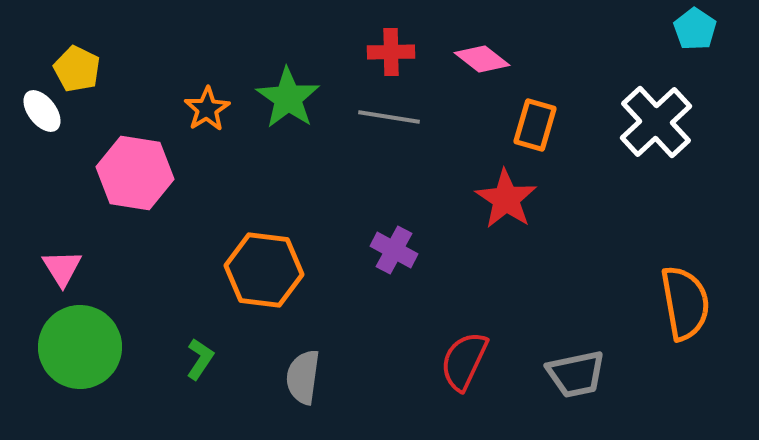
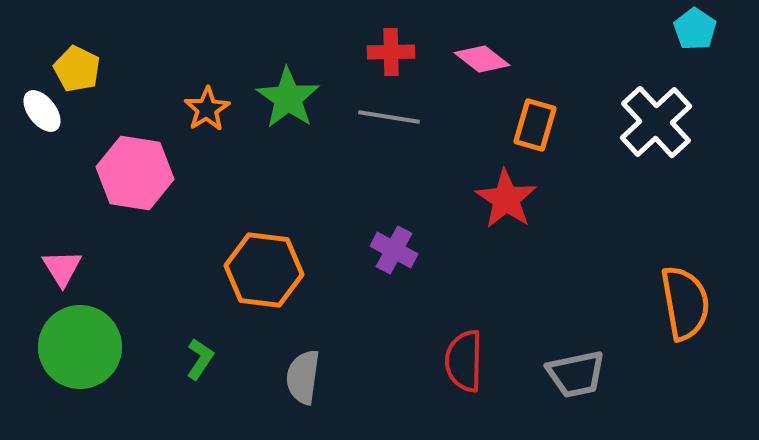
red semicircle: rotated 24 degrees counterclockwise
